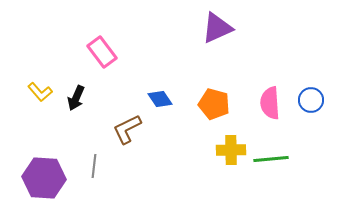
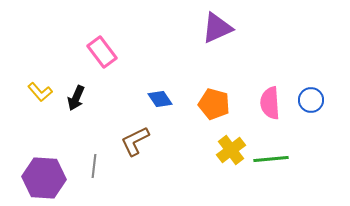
brown L-shape: moved 8 px right, 12 px down
yellow cross: rotated 36 degrees counterclockwise
